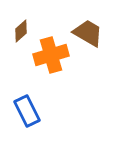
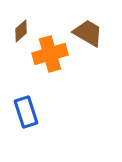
orange cross: moved 1 px left, 1 px up
blue rectangle: moved 1 px left, 1 px down; rotated 8 degrees clockwise
